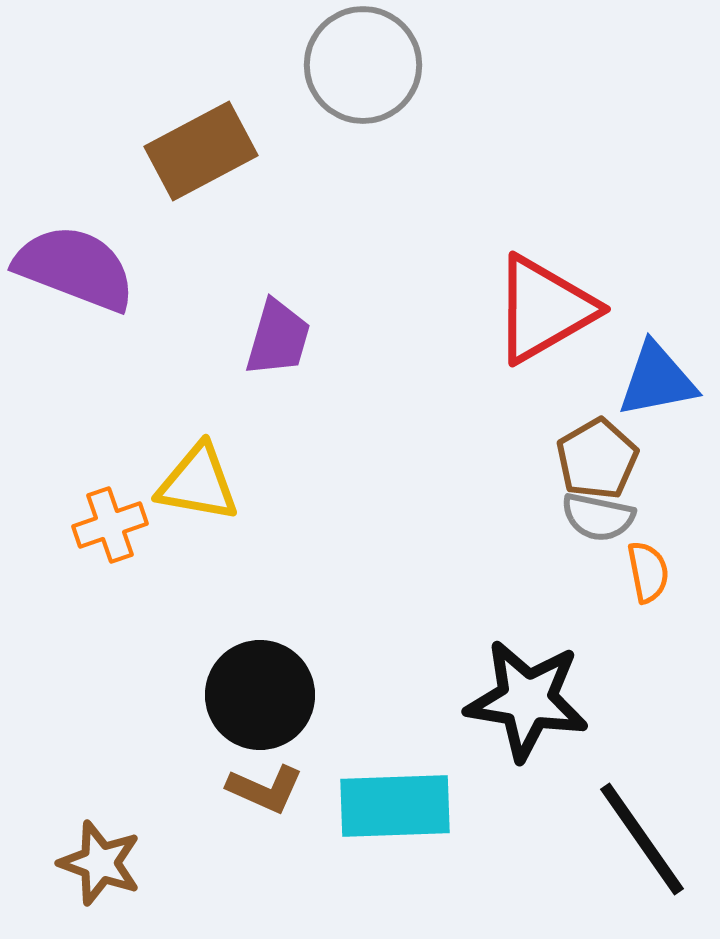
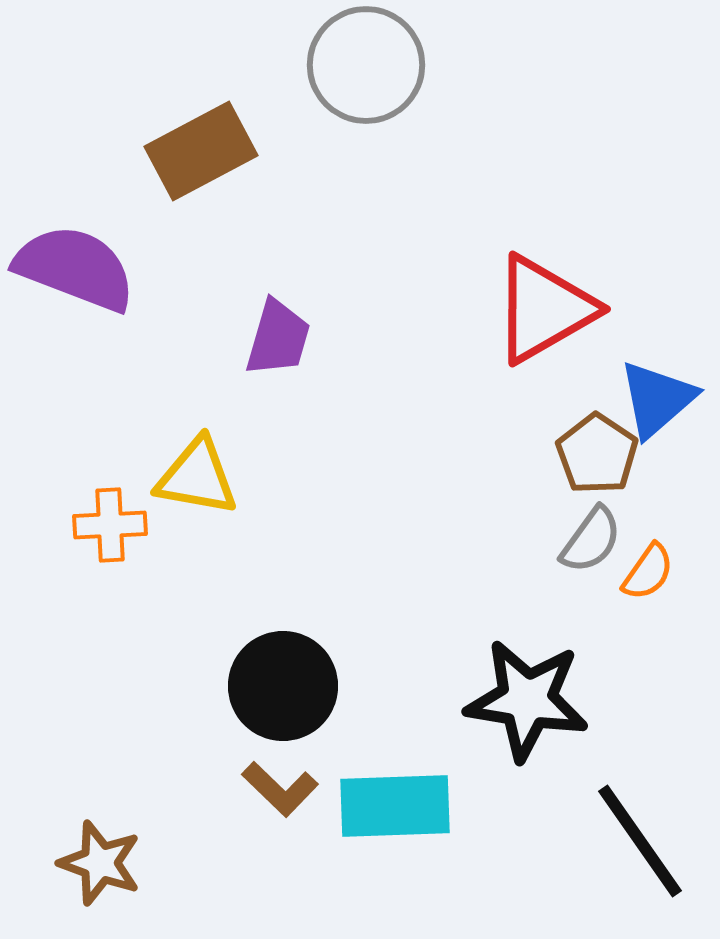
gray circle: moved 3 px right
blue triangle: moved 19 px down; rotated 30 degrees counterclockwise
brown pentagon: moved 5 px up; rotated 8 degrees counterclockwise
yellow triangle: moved 1 px left, 6 px up
gray semicircle: moved 7 px left, 23 px down; rotated 66 degrees counterclockwise
orange cross: rotated 16 degrees clockwise
orange semicircle: rotated 46 degrees clockwise
black circle: moved 23 px right, 9 px up
brown L-shape: moved 15 px right; rotated 20 degrees clockwise
black line: moved 2 px left, 2 px down
